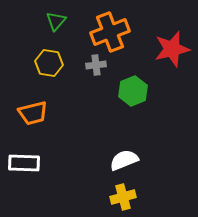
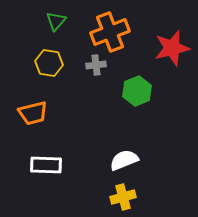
red star: moved 1 px up
green hexagon: moved 4 px right
white rectangle: moved 22 px right, 2 px down
